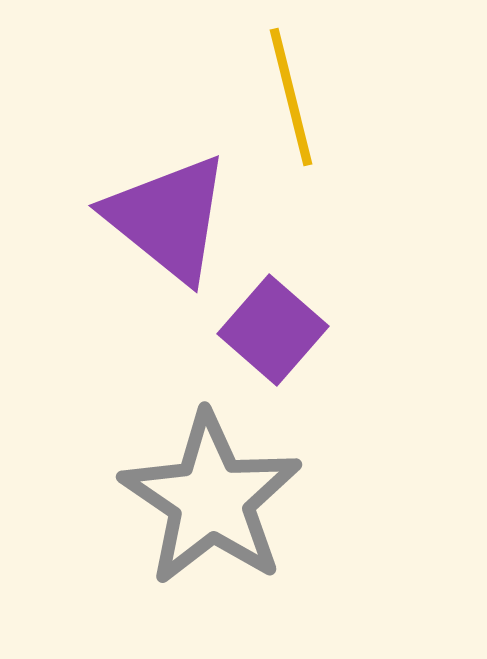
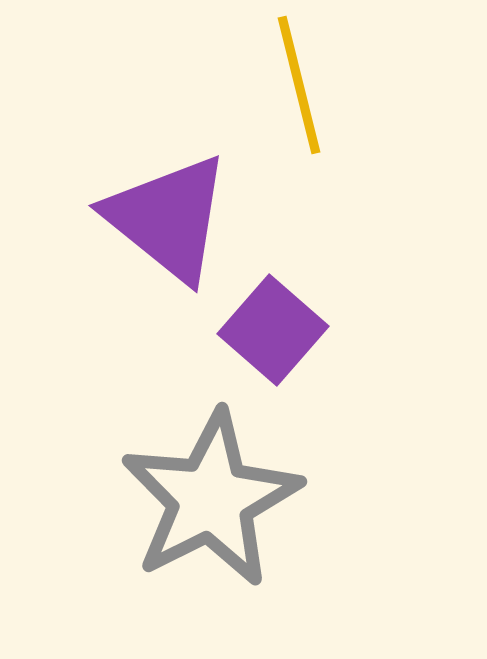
yellow line: moved 8 px right, 12 px up
gray star: rotated 11 degrees clockwise
